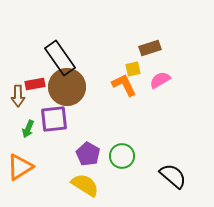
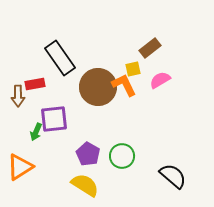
brown rectangle: rotated 20 degrees counterclockwise
brown circle: moved 31 px right
green arrow: moved 8 px right, 3 px down
